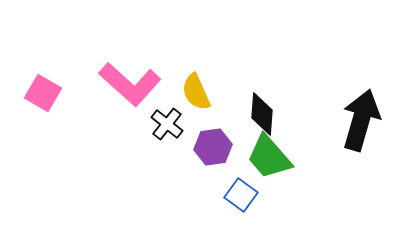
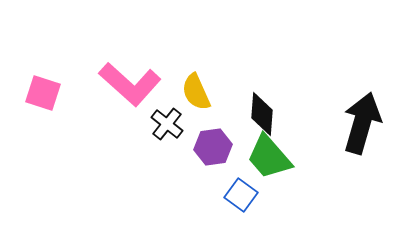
pink square: rotated 12 degrees counterclockwise
black arrow: moved 1 px right, 3 px down
